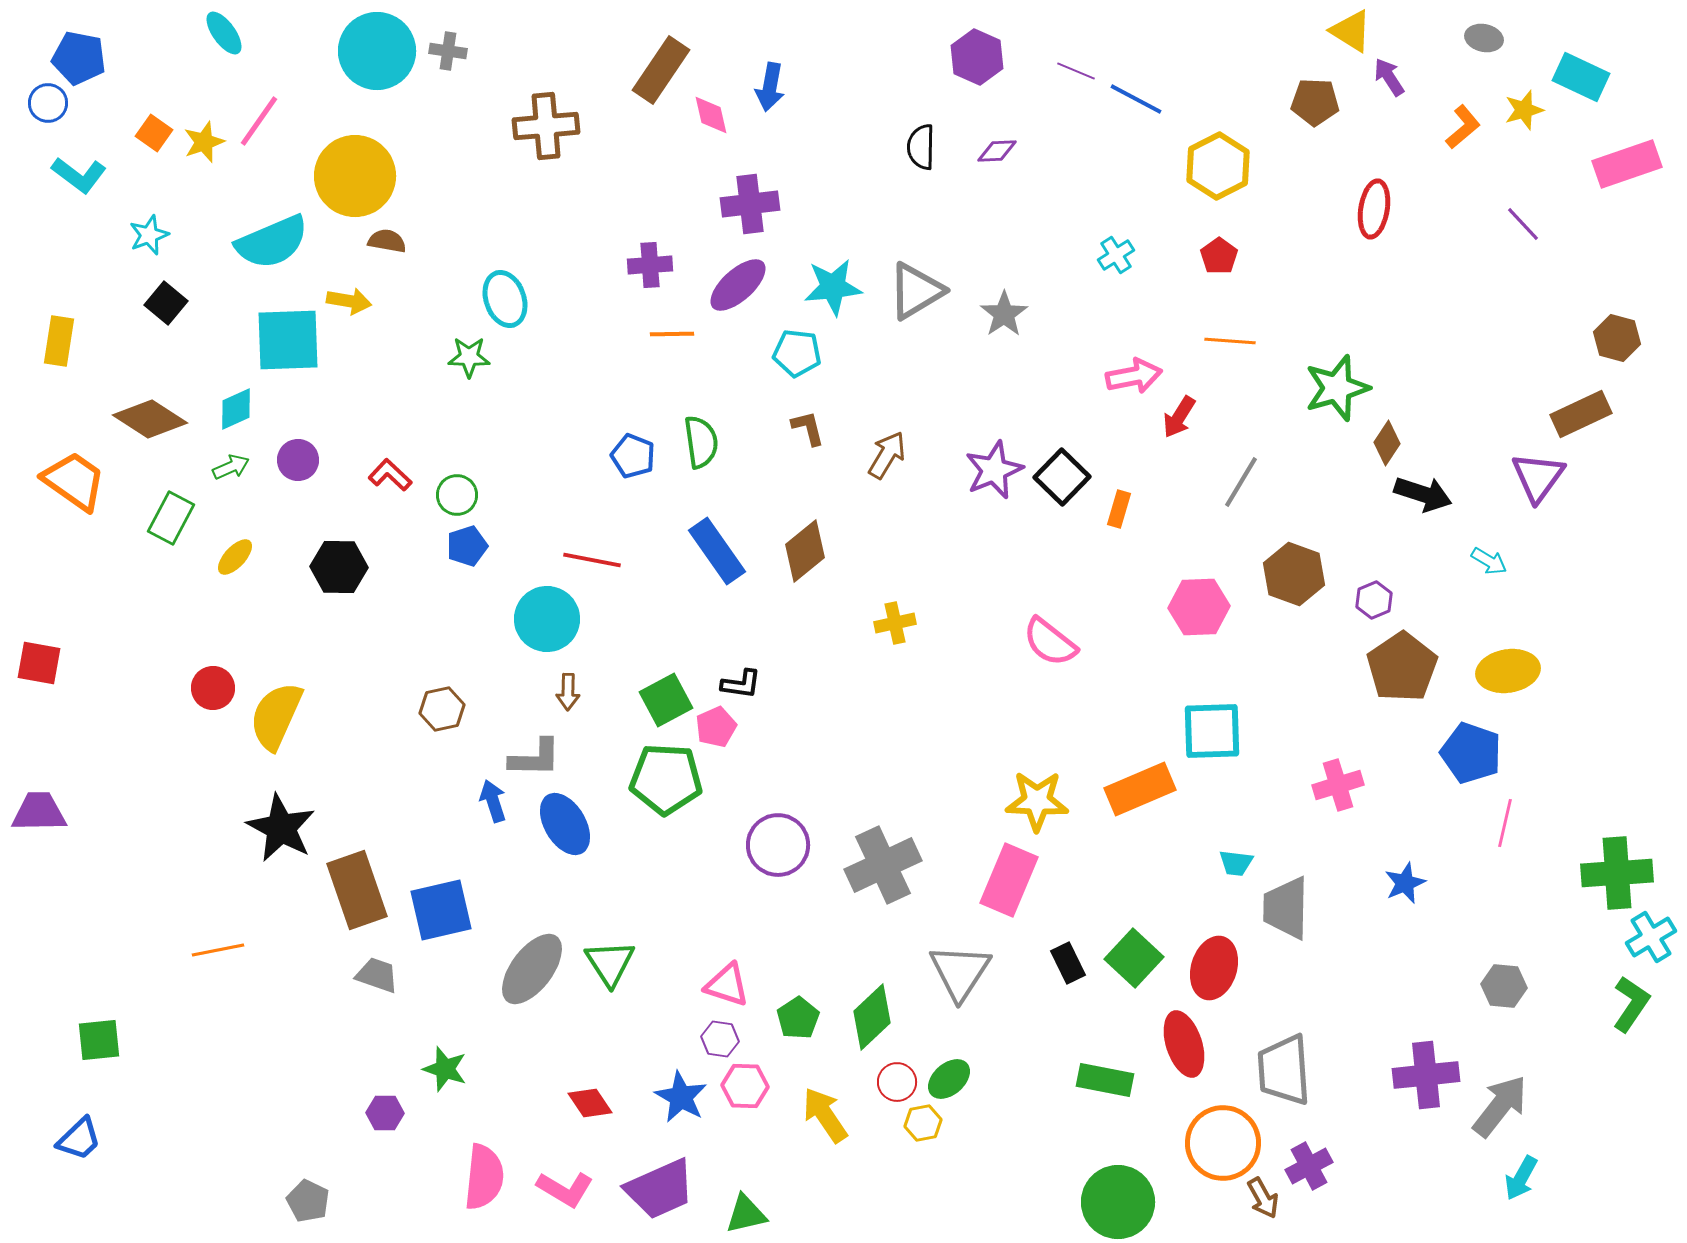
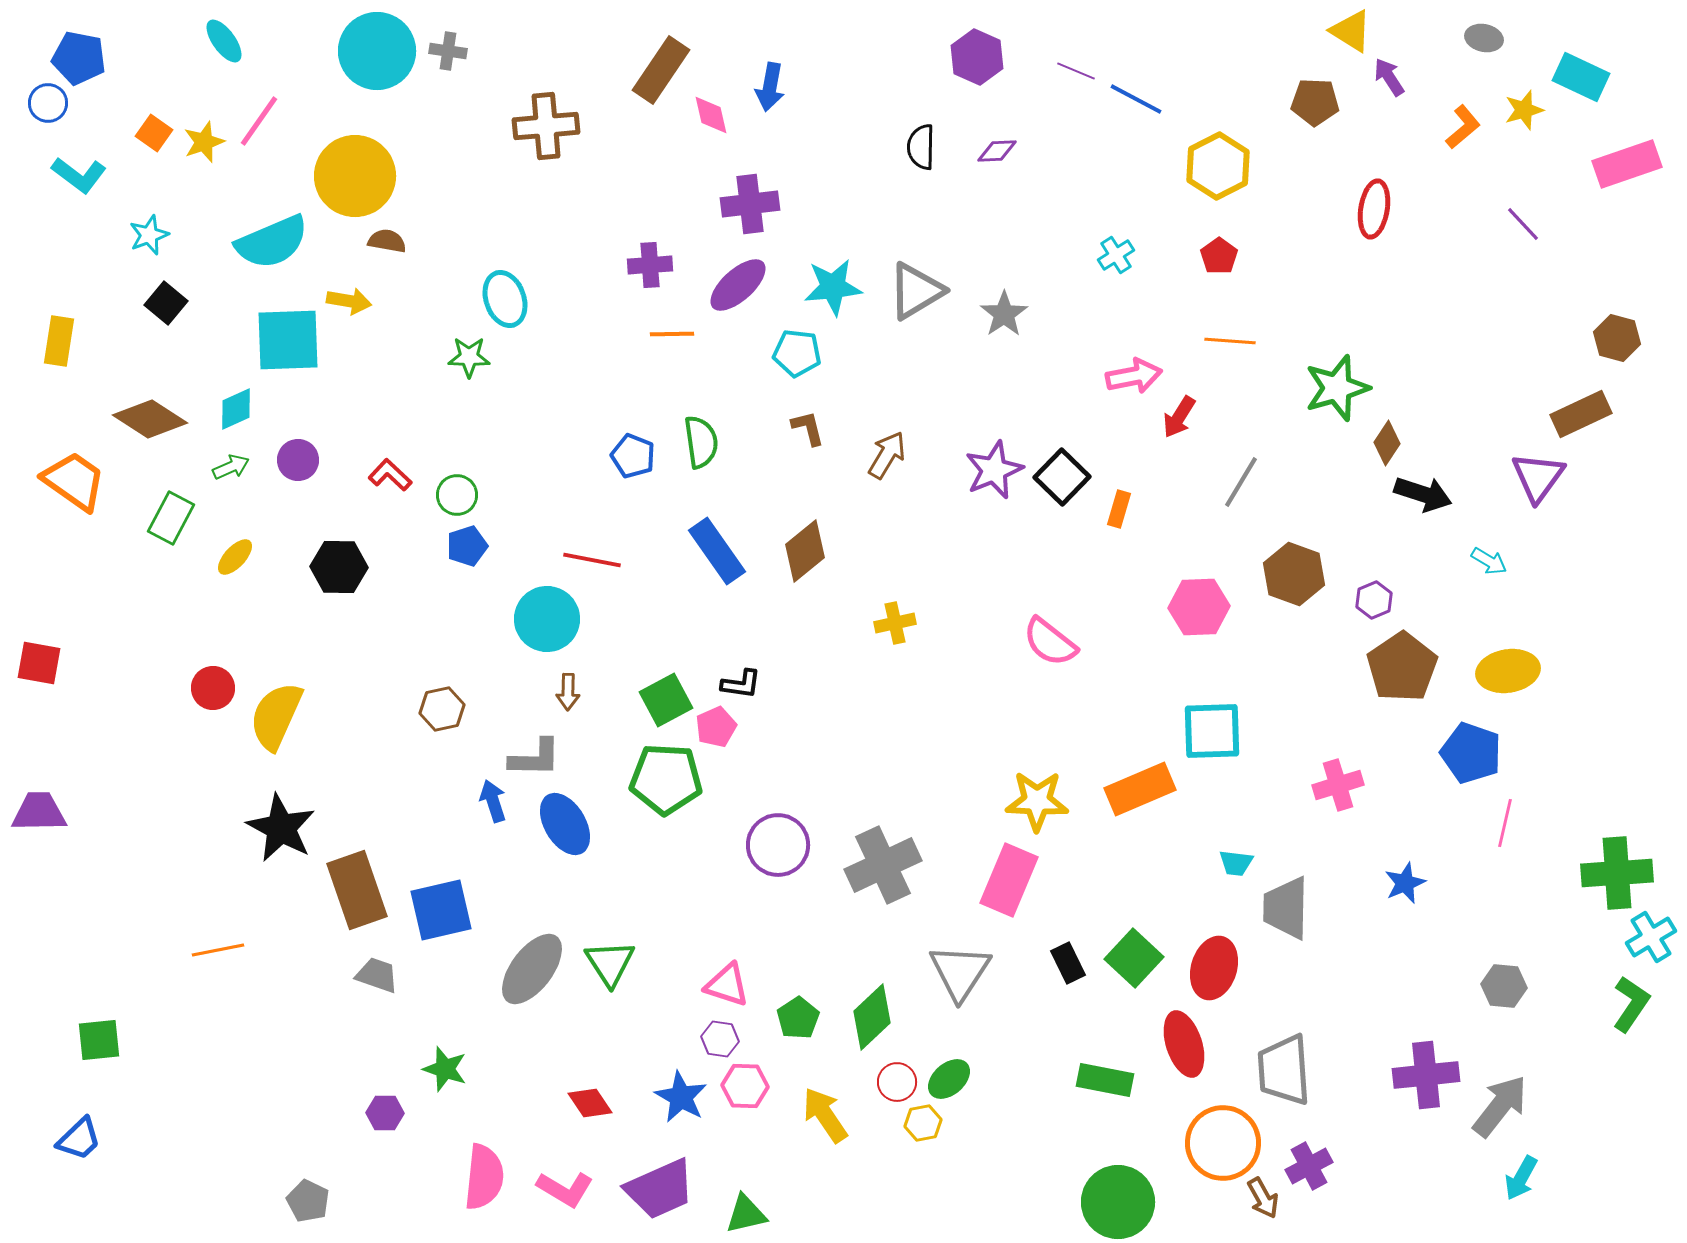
cyan ellipse at (224, 33): moved 8 px down
